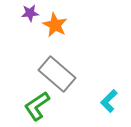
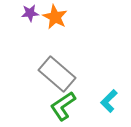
orange star: moved 8 px up
green L-shape: moved 26 px right
